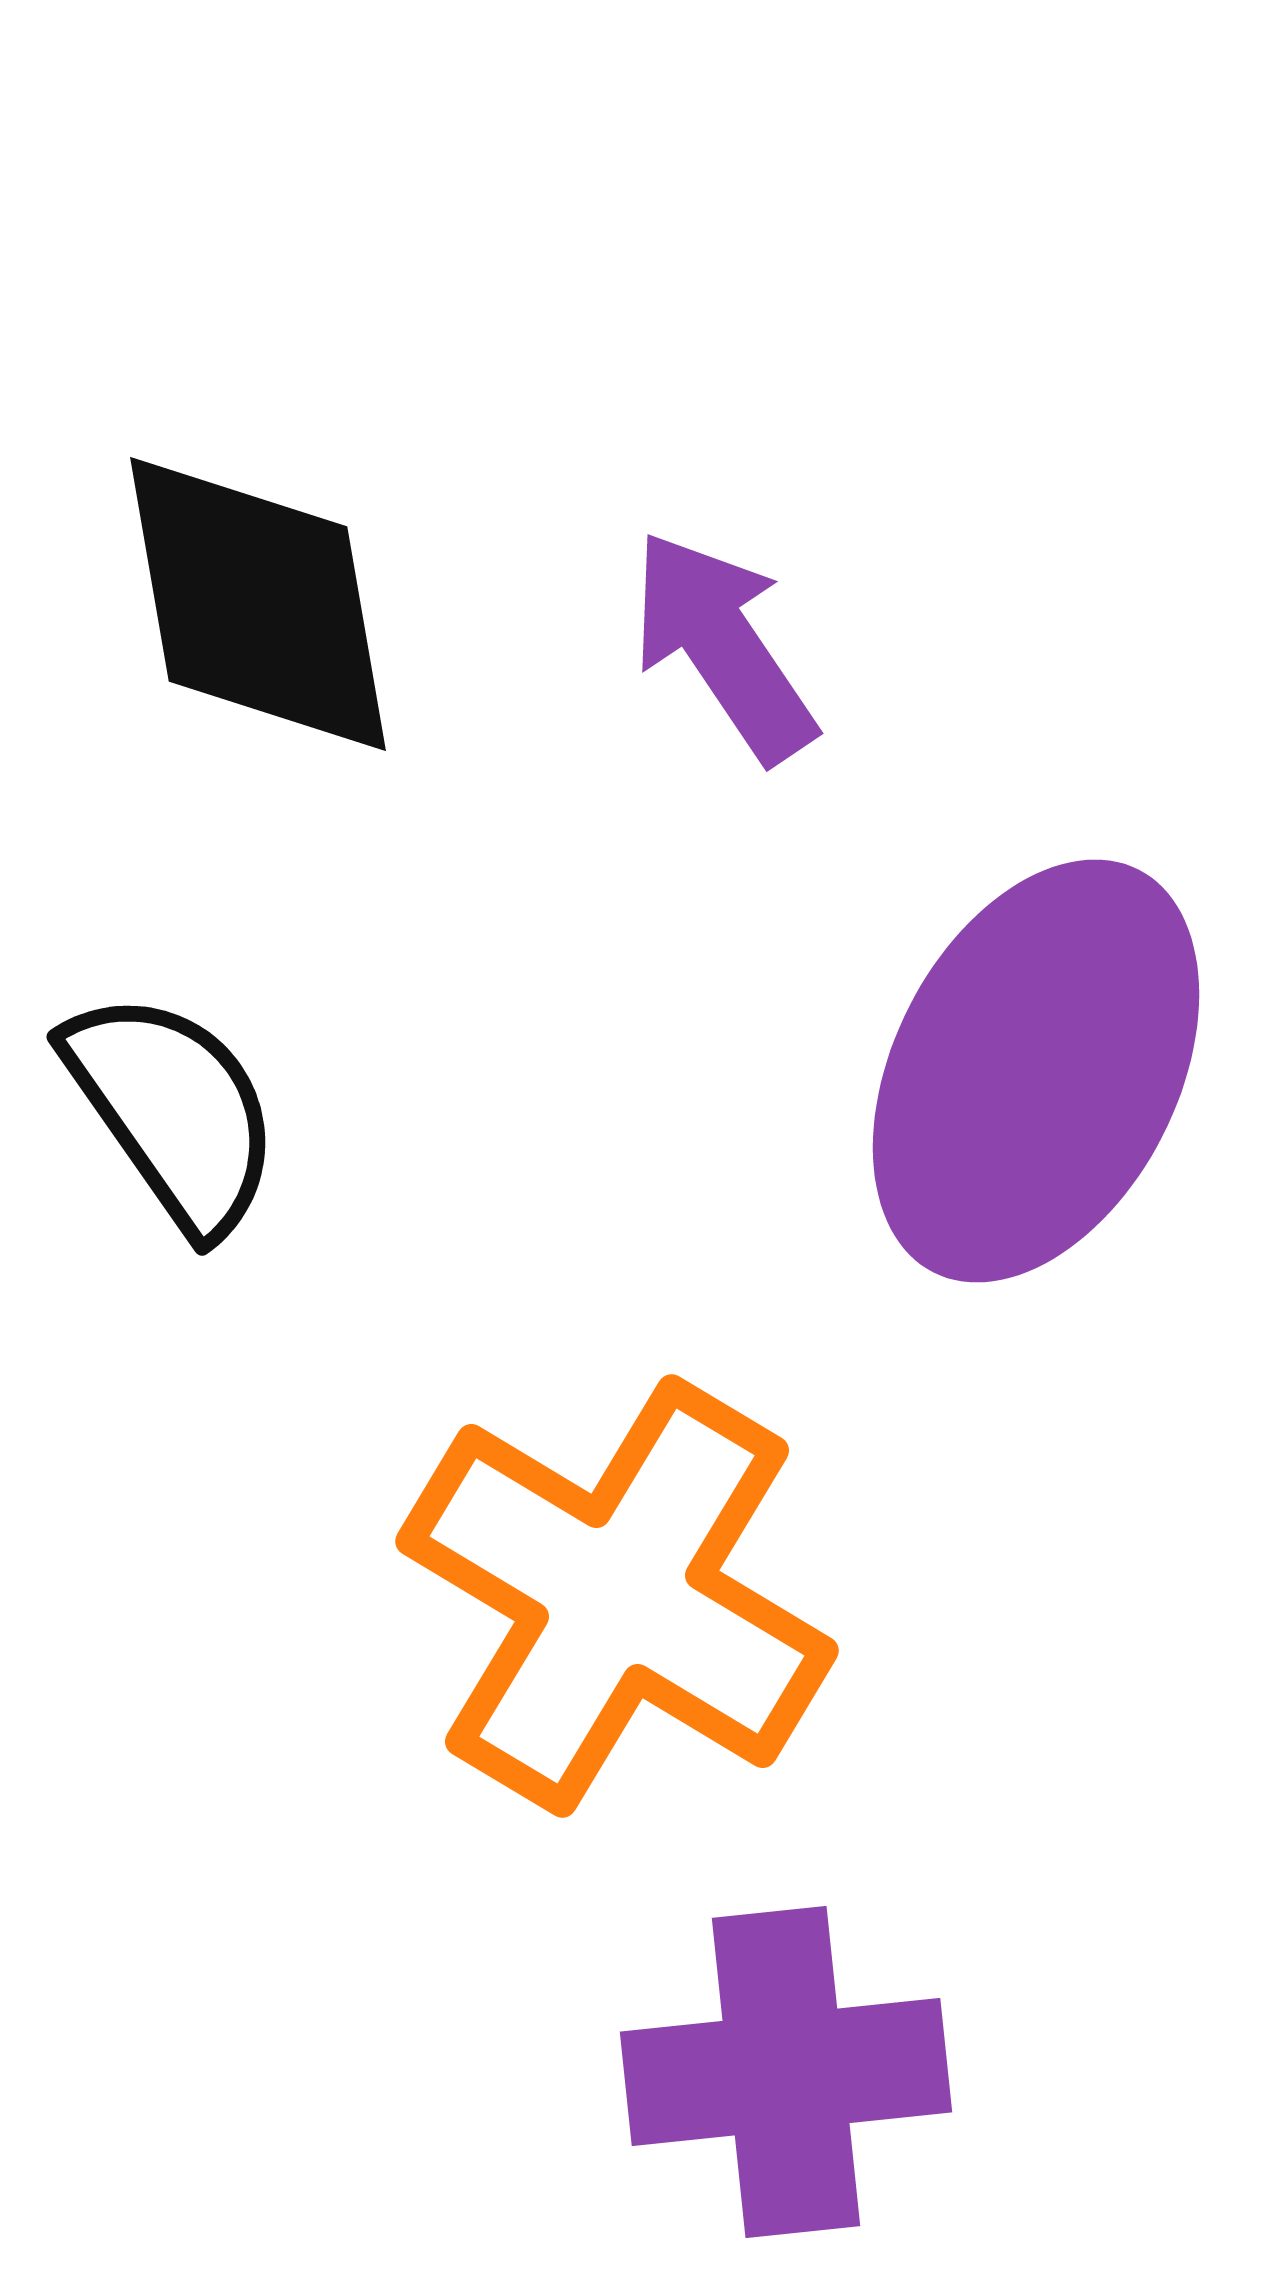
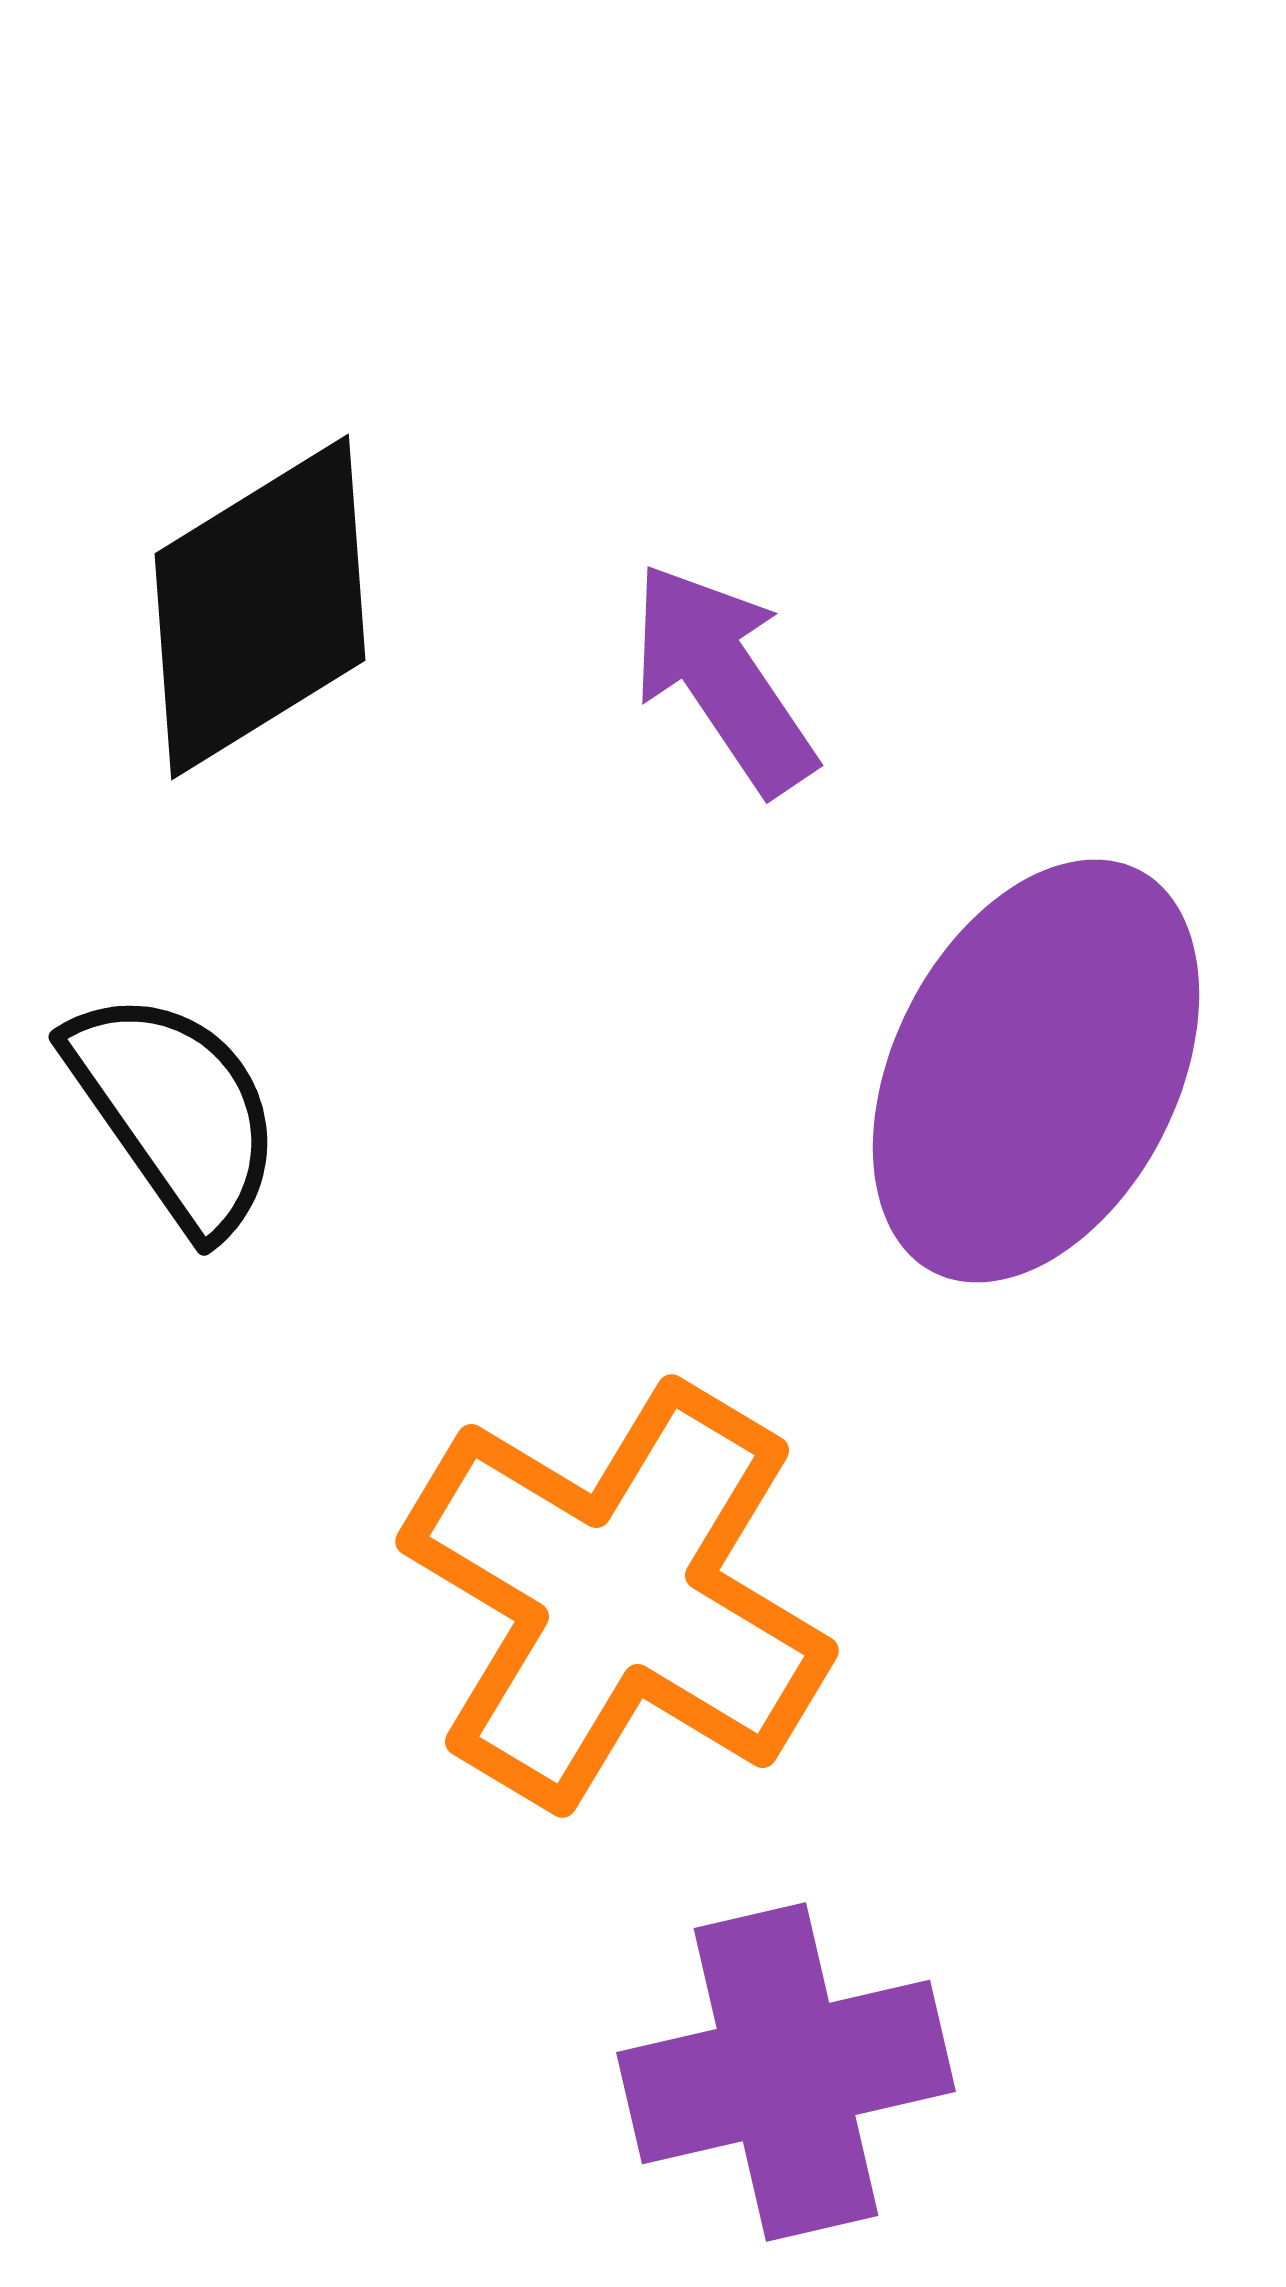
black diamond: moved 2 px right, 3 px down; rotated 68 degrees clockwise
purple arrow: moved 32 px down
black semicircle: moved 2 px right
purple cross: rotated 7 degrees counterclockwise
